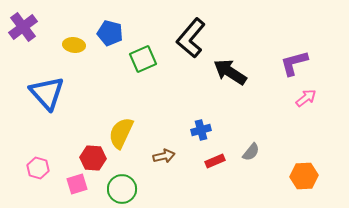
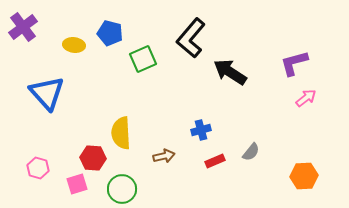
yellow semicircle: rotated 28 degrees counterclockwise
